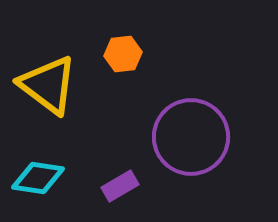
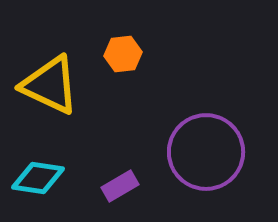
yellow triangle: moved 2 px right; rotated 12 degrees counterclockwise
purple circle: moved 15 px right, 15 px down
